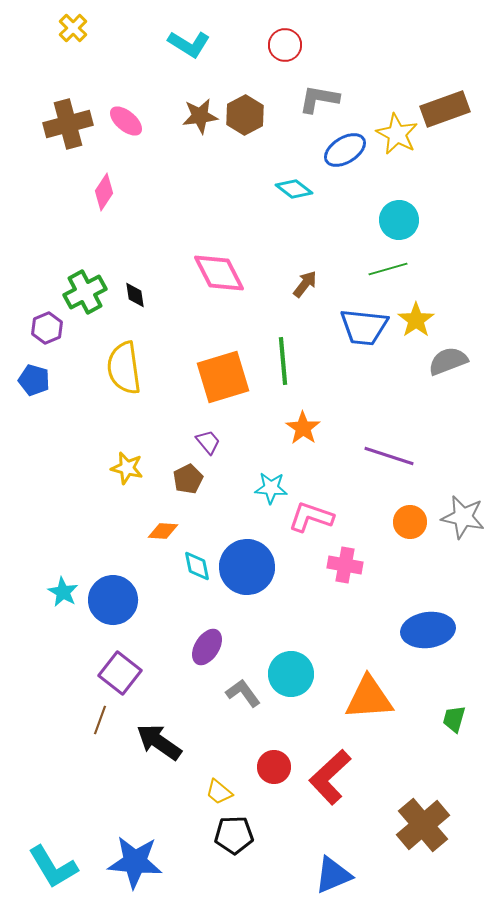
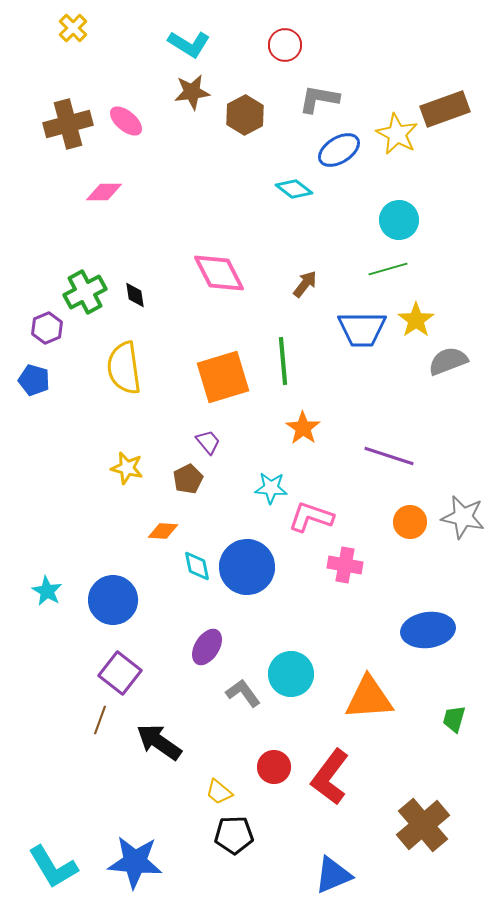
brown star at (200, 116): moved 8 px left, 24 px up
blue ellipse at (345, 150): moved 6 px left
pink diamond at (104, 192): rotated 57 degrees clockwise
blue trapezoid at (364, 327): moved 2 px left, 2 px down; rotated 6 degrees counterclockwise
cyan star at (63, 592): moved 16 px left, 1 px up
red L-shape at (330, 777): rotated 10 degrees counterclockwise
